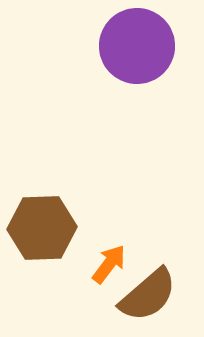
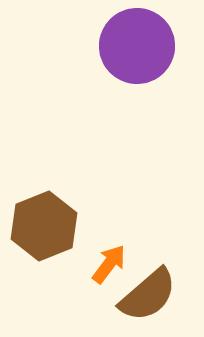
brown hexagon: moved 2 px right, 2 px up; rotated 20 degrees counterclockwise
